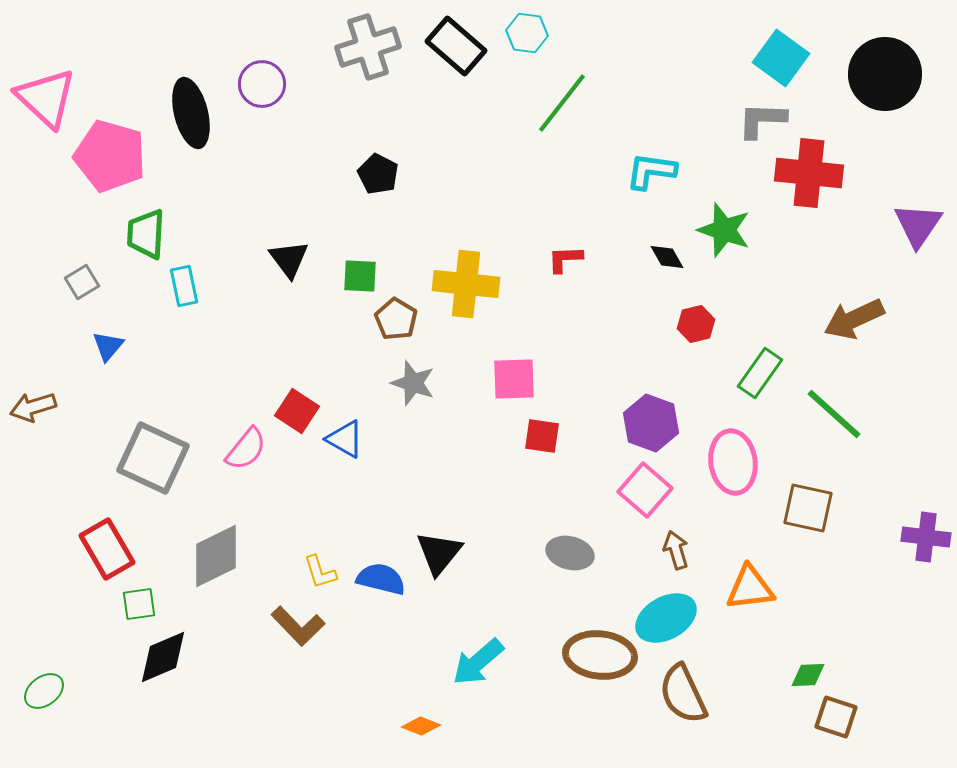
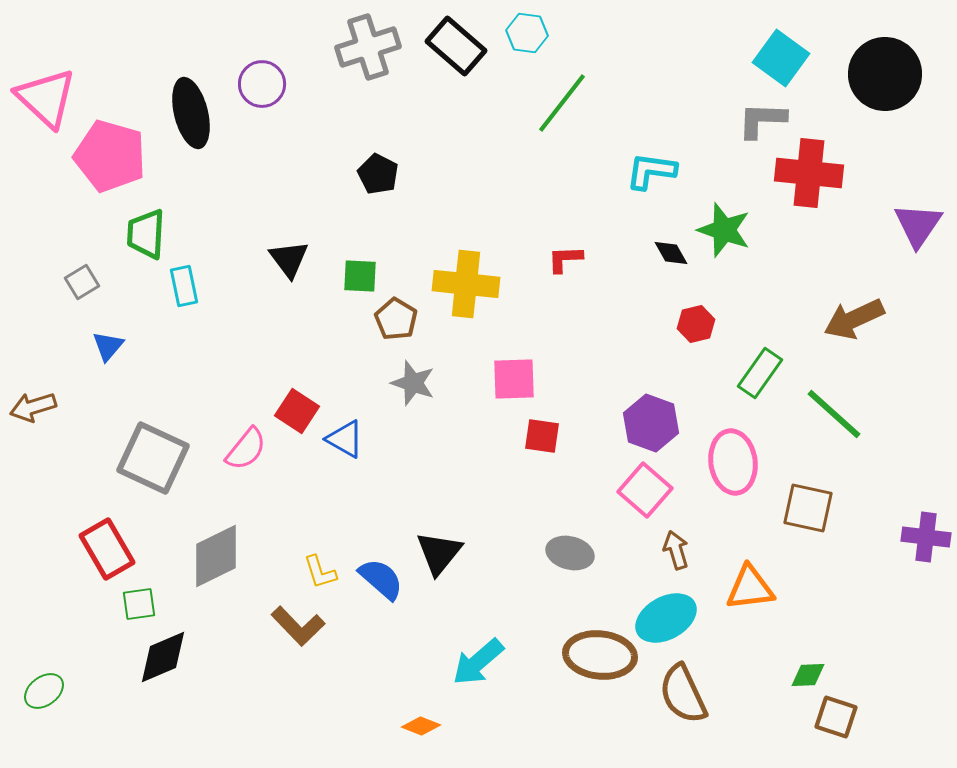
black diamond at (667, 257): moved 4 px right, 4 px up
blue semicircle at (381, 579): rotated 27 degrees clockwise
